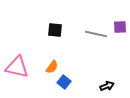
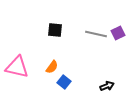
purple square: moved 2 px left, 6 px down; rotated 24 degrees counterclockwise
